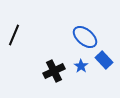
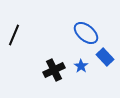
blue ellipse: moved 1 px right, 4 px up
blue rectangle: moved 1 px right, 3 px up
black cross: moved 1 px up
